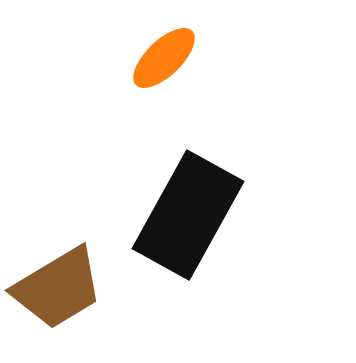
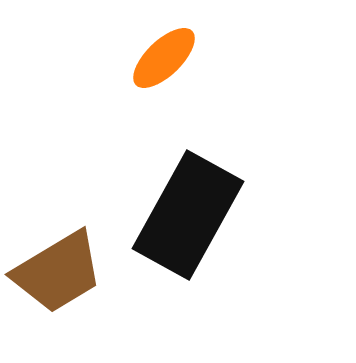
brown trapezoid: moved 16 px up
